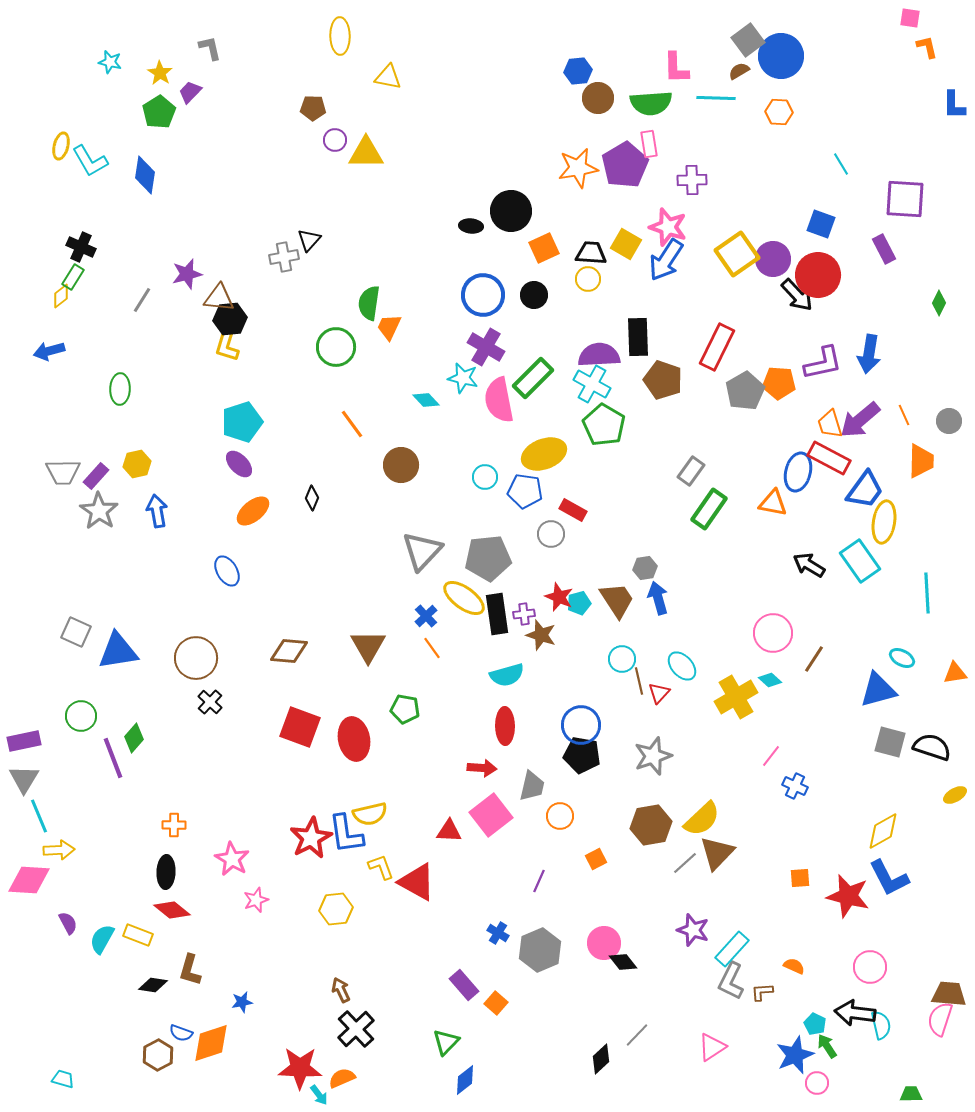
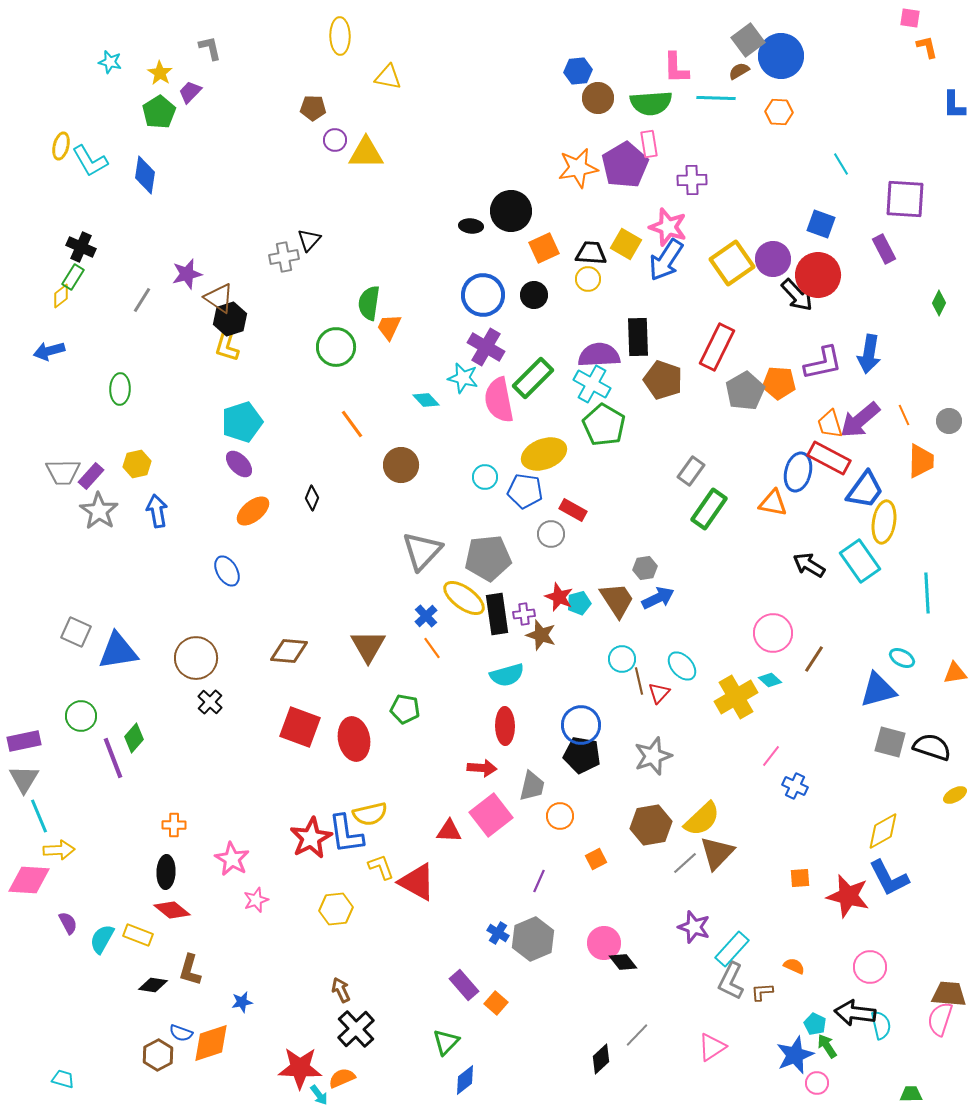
yellow square at (737, 254): moved 5 px left, 9 px down
brown triangle at (219, 298): rotated 28 degrees clockwise
black hexagon at (230, 319): rotated 12 degrees counterclockwise
purple rectangle at (96, 476): moved 5 px left
blue arrow at (658, 598): rotated 80 degrees clockwise
purple star at (693, 930): moved 1 px right, 3 px up
gray hexagon at (540, 950): moved 7 px left, 11 px up
